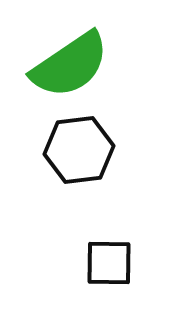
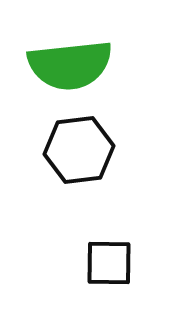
green semicircle: rotated 28 degrees clockwise
